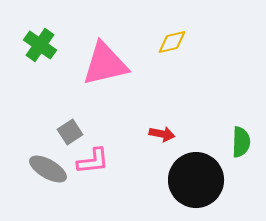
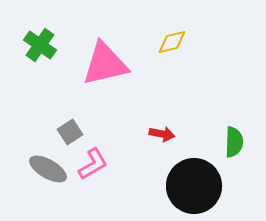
green semicircle: moved 7 px left
pink L-shape: moved 3 px down; rotated 24 degrees counterclockwise
black circle: moved 2 px left, 6 px down
